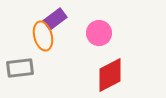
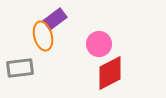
pink circle: moved 11 px down
red diamond: moved 2 px up
